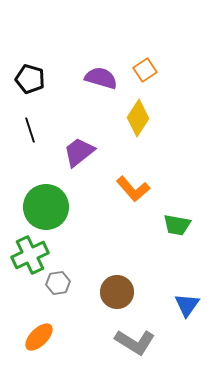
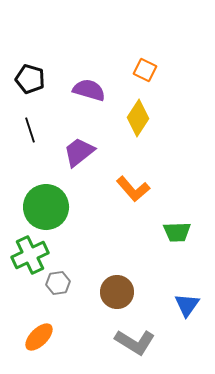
orange square: rotated 30 degrees counterclockwise
purple semicircle: moved 12 px left, 12 px down
green trapezoid: moved 7 px down; rotated 12 degrees counterclockwise
